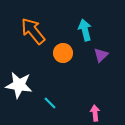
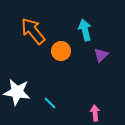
orange circle: moved 2 px left, 2 px up
white star: moved 2 px left, 7 px down
